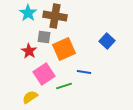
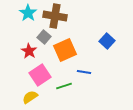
gray square: rotated 32 degrees clockwise
orange square: moved 1 px right, 1 px down
pink square: moved 4 px left, 1 px down
